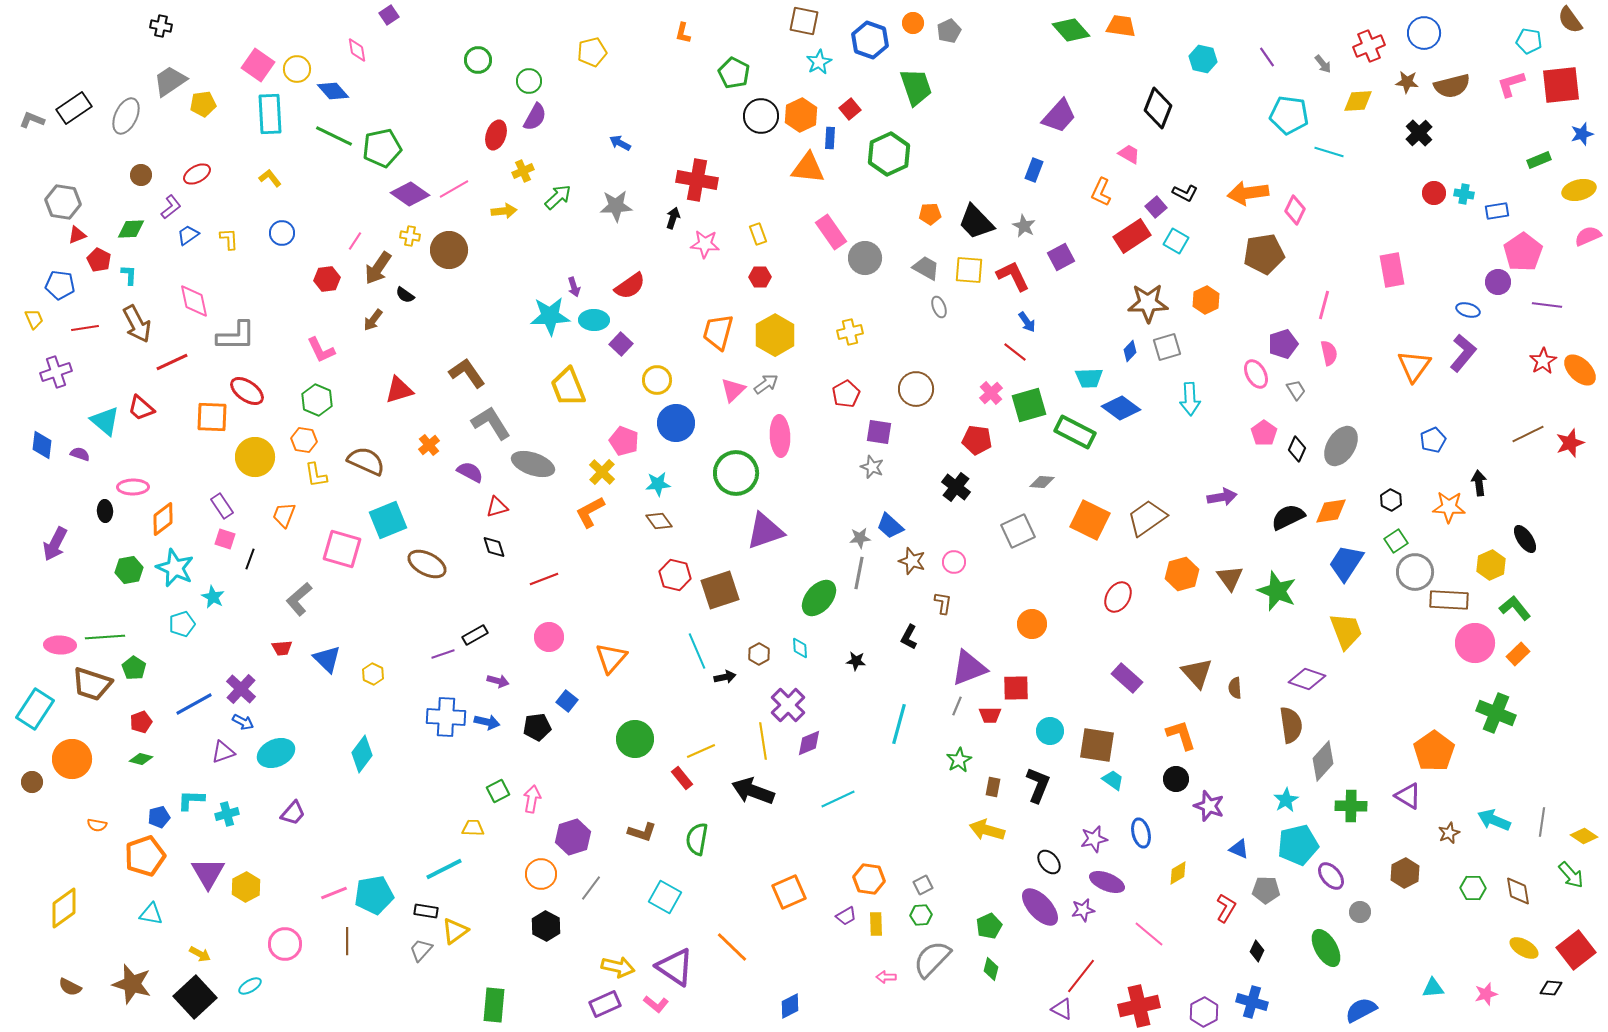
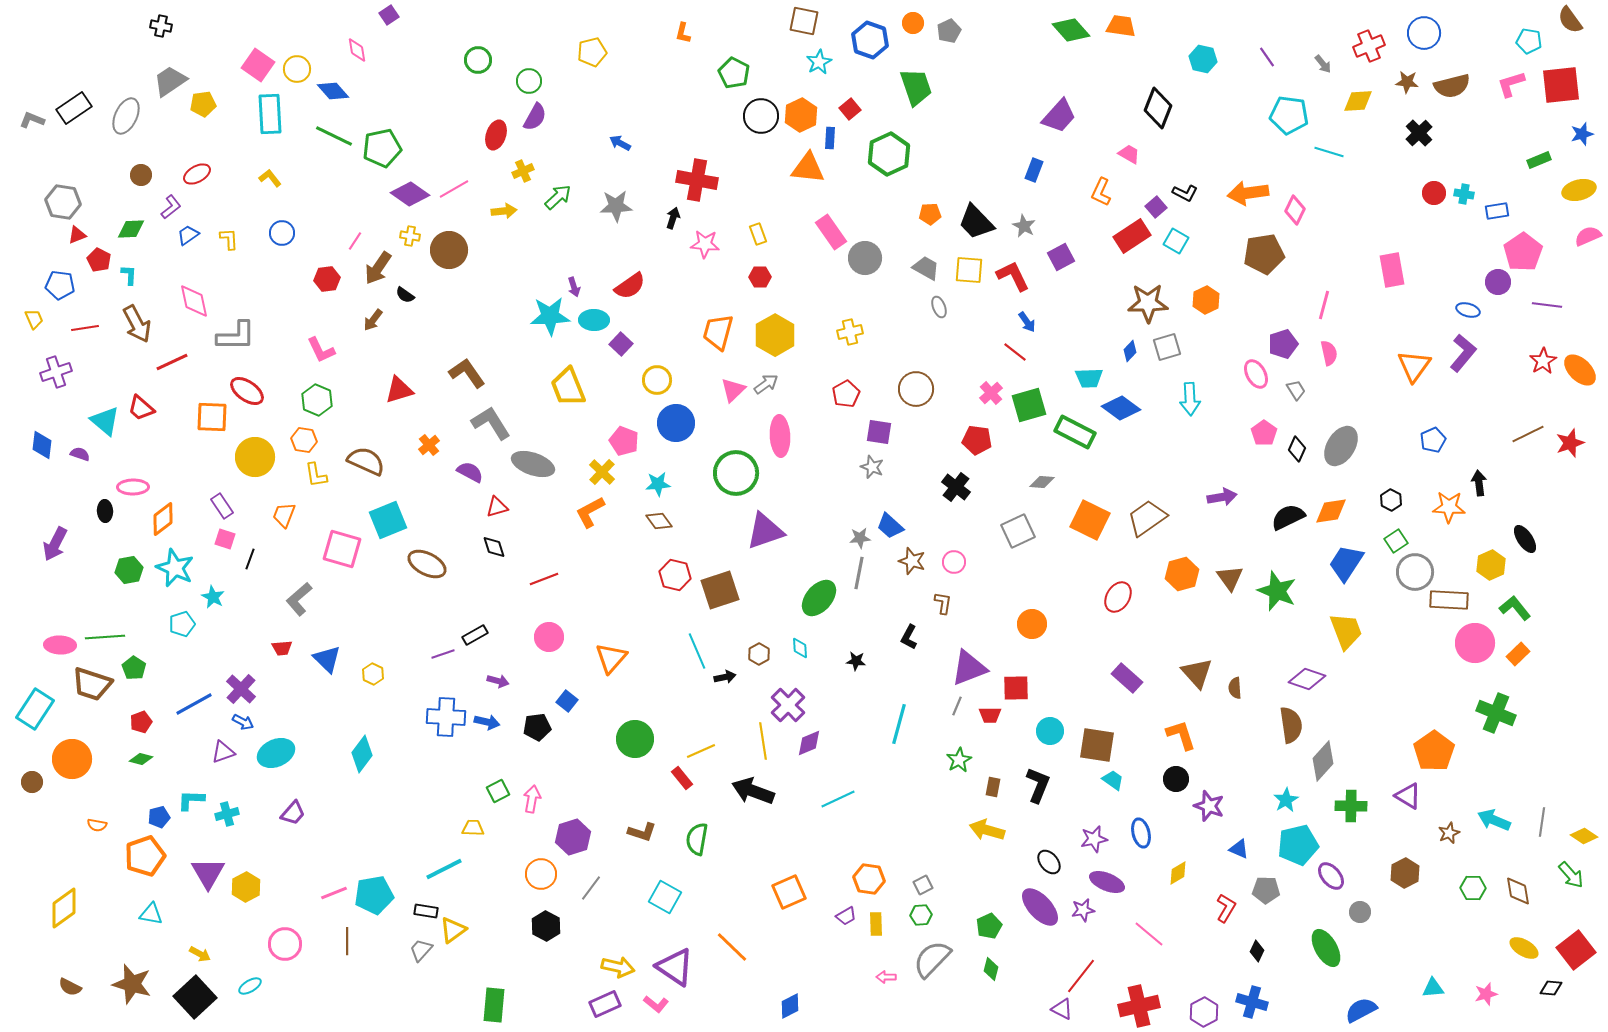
yellow triangle at (455, 931): moved 2 px left, 1 px up
